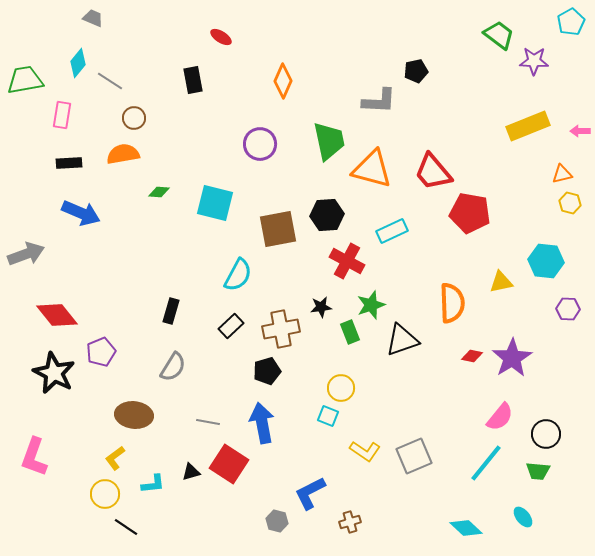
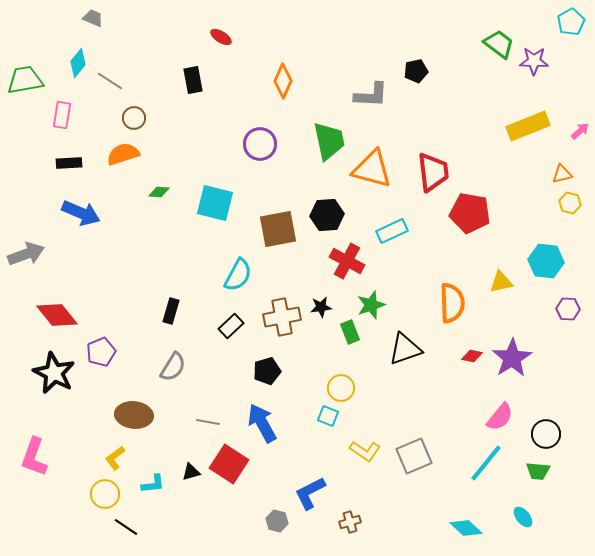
green trapezoid at (499, 35): moved 9 px down
gray L-shape at (379, 101): moved 8 px left, 6 px up
pink arrow at (580, 131): rotated 138 degrees clockwise
orange semicircle at (123, 154): rotated 8 degrees counterclockwise
red trapezoid at (433, 172): rotated 147 degrees counterclockwise
brown cross at (281, 329): moved 1 px right, 12 px up
black triangle at (402, 340): moved 3 px right, 9 px down
blue arrow at (262, 423): rotated 18 degrees counterclockwise
